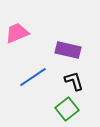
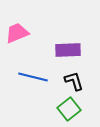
purple rectangle: rotated 15 degrees counterclockwise
blue line: rotated 48 degrees clockwise
green square: moved 2 px right
